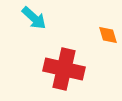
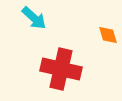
red cross: moved 3 px left
